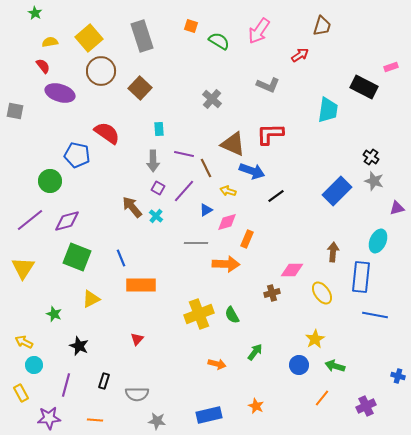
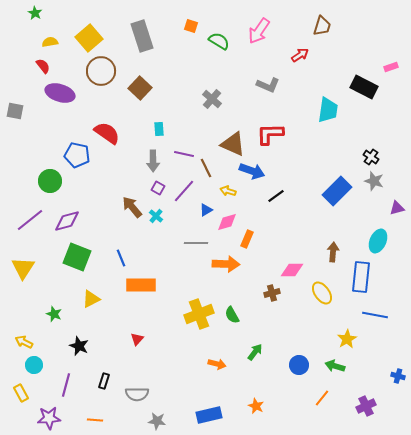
yellow star at (315, 339): moved 32 px right
